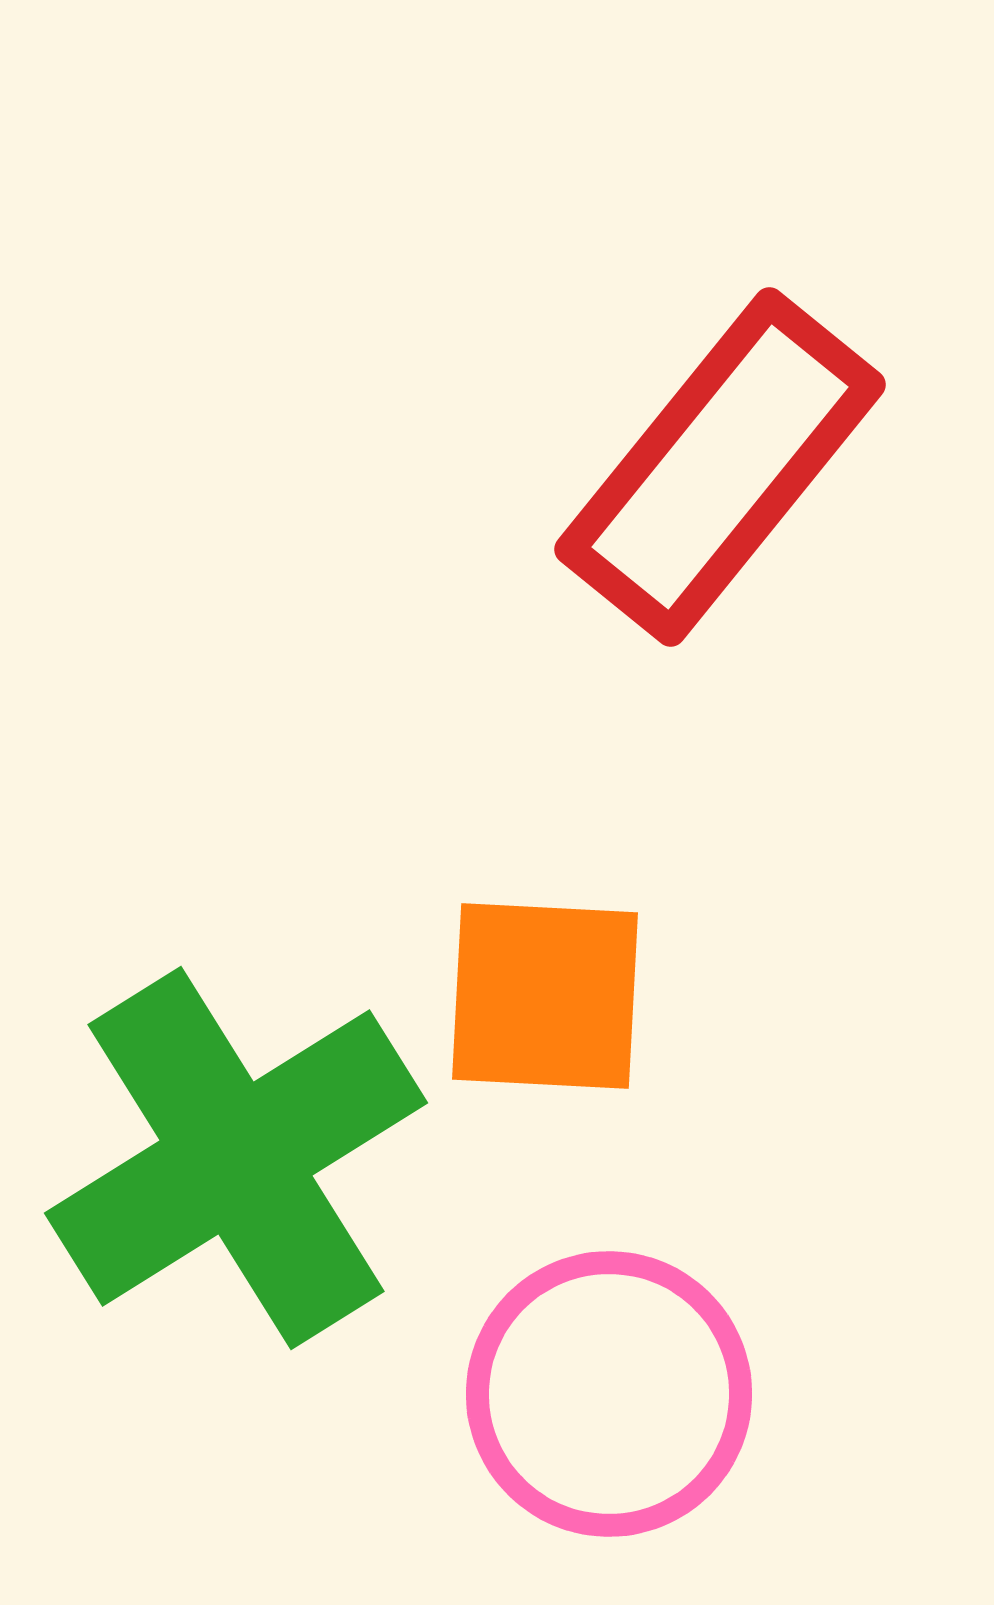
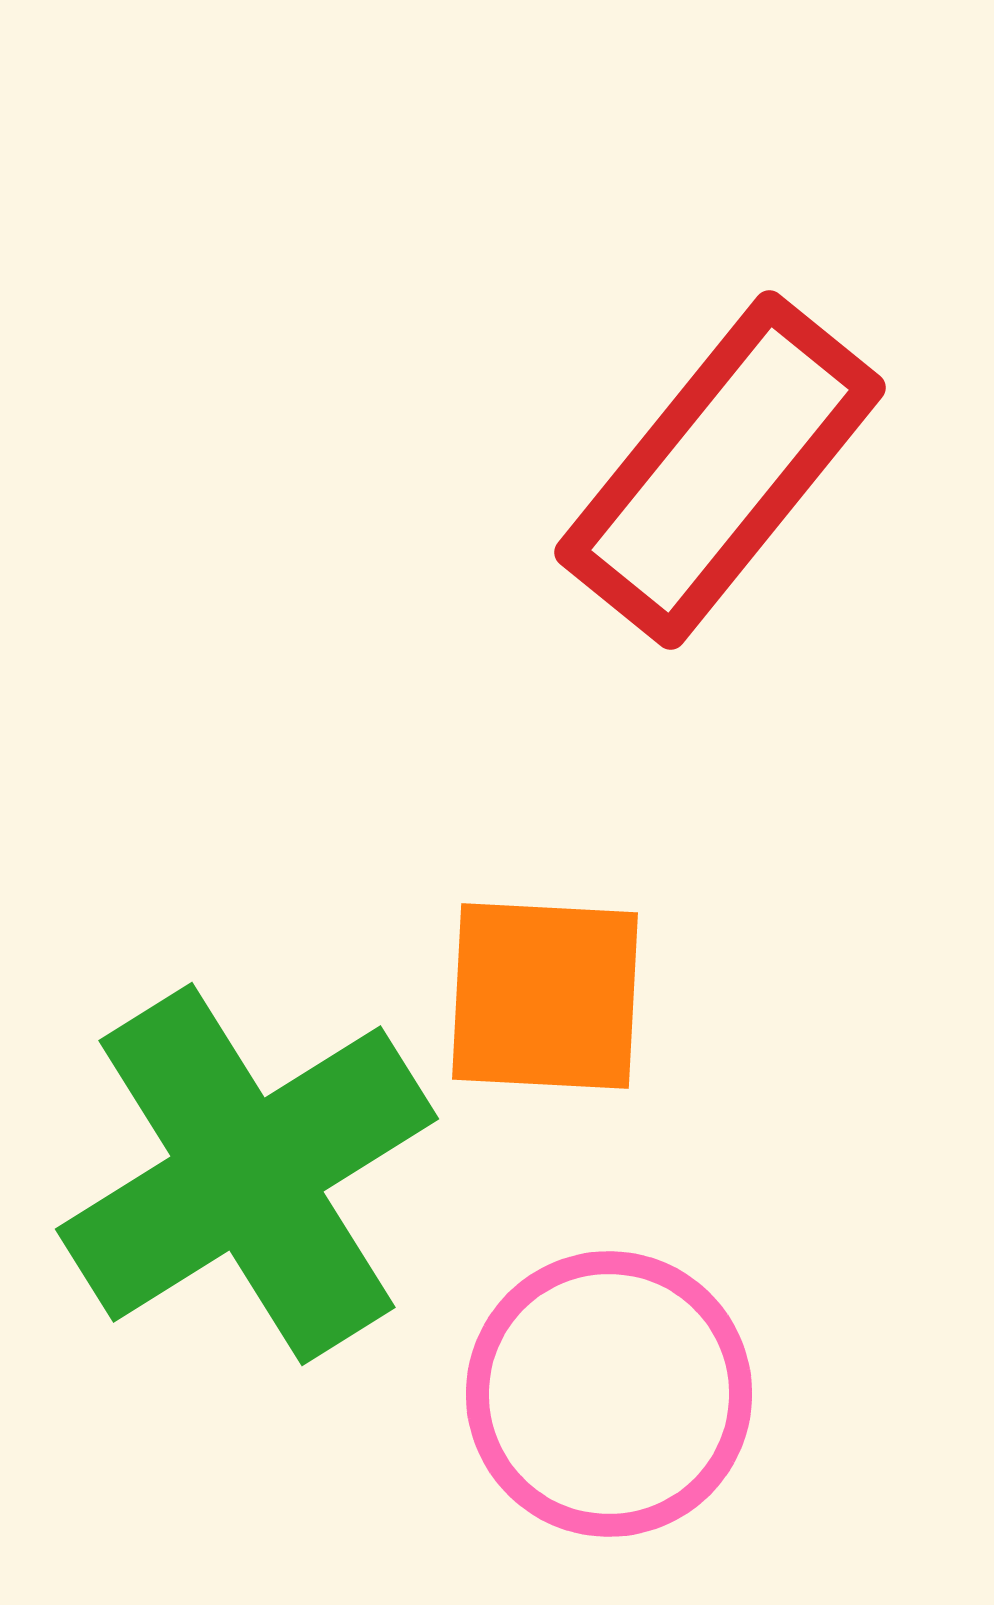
red rectangle: moved 3 px down
green cross: moved 11 px right, 16 px down
